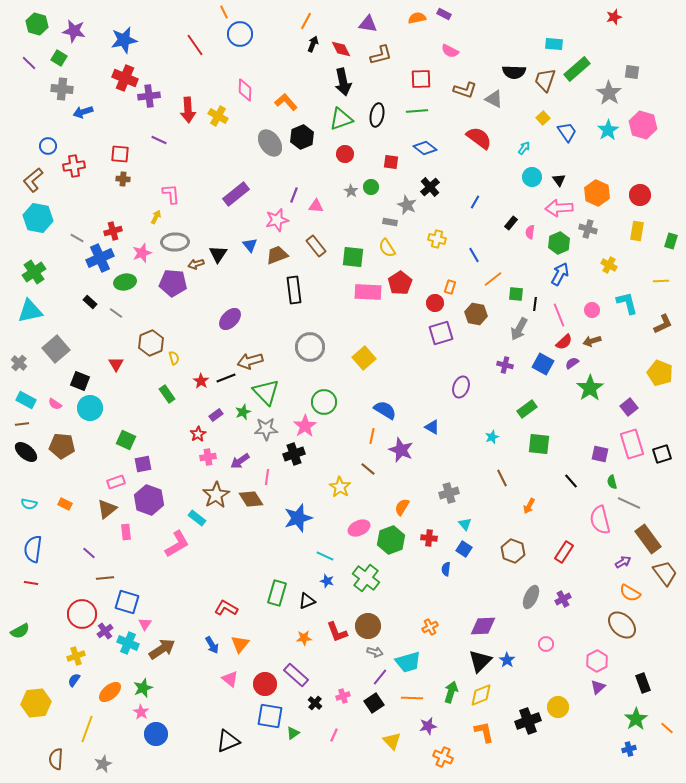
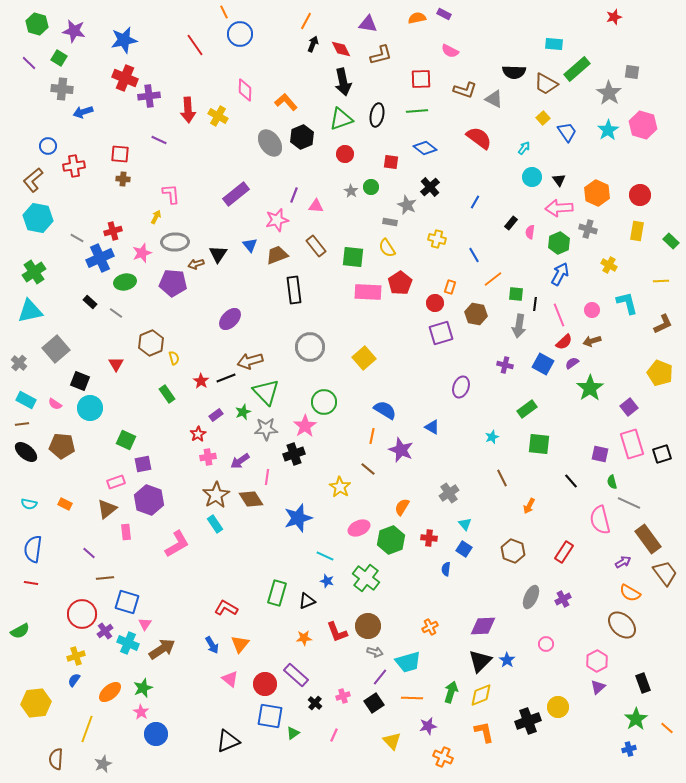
brown trapezoid at (545, 80): moved 1 px right, 4 px down; rotated 80 degrees counterclockwise
green rectangle at (671, 241): rotated 63 degrees counterclockwise
gray arrow at (519, 329): moved 3 px up; rotated 20 degrees counterclockwise
gray cross at (449, 493): rotated 18 degrees counterclockwise
cyan rectangle at (197, 518): moved 18 px right, 6 px down; rotated 18 degrees clockwise
